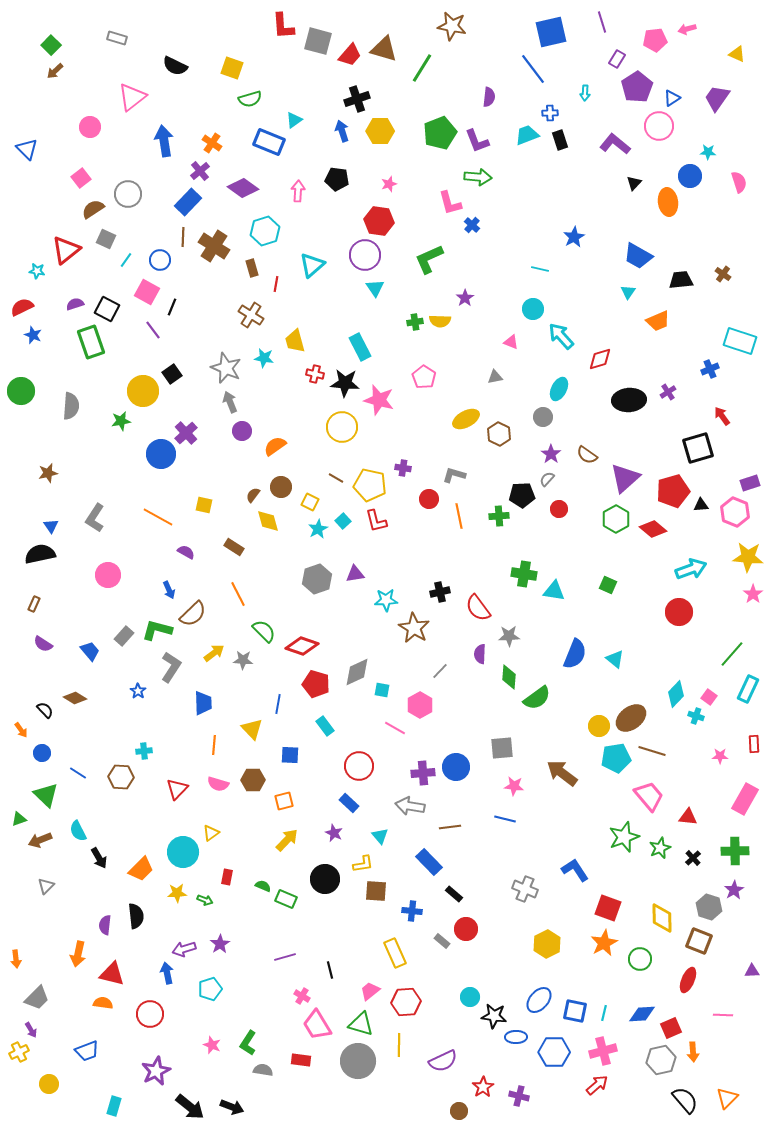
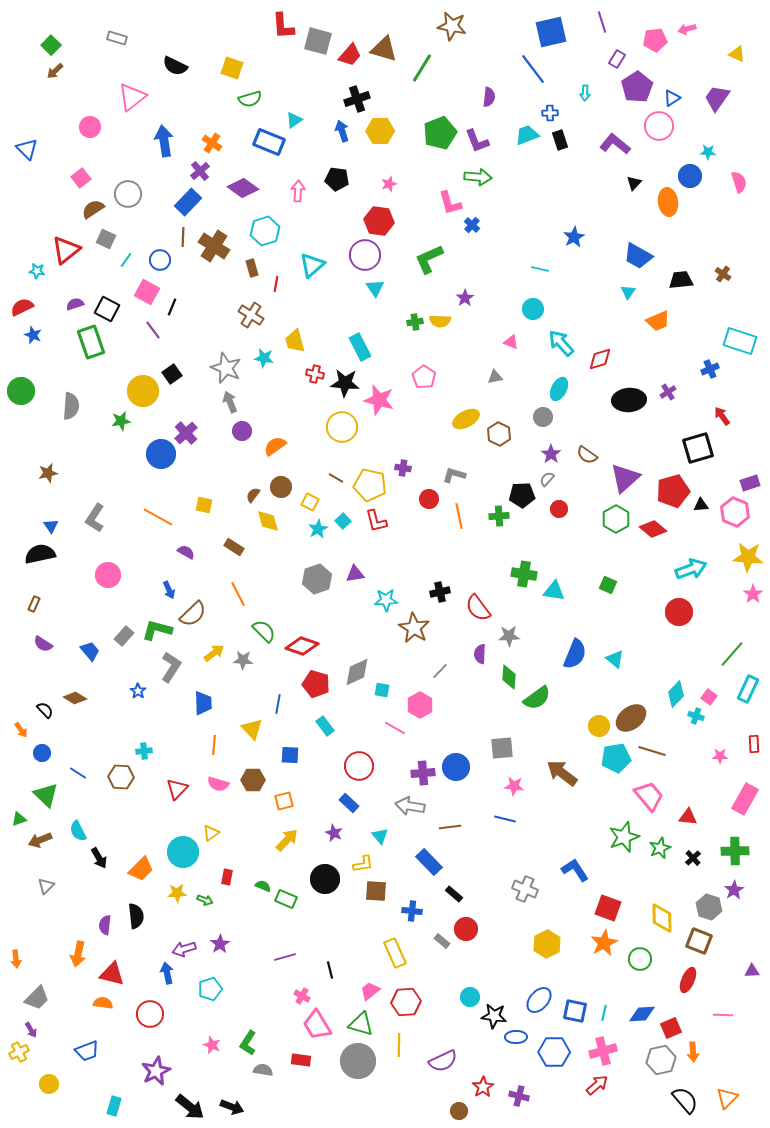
cyan arrow at (561, 336): moved 7 px down
